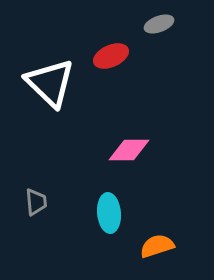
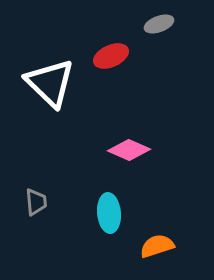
pink diamond: rotated 24 degrees clockwise
